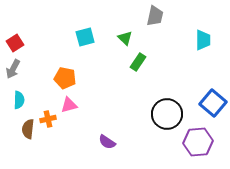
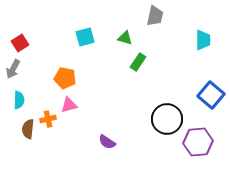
green triangle: rotated 28 degrees counterclockwise
red square: moved 5 px right
blue square: moved 2 px left, 8 px up
black circle: moved 5 px down
